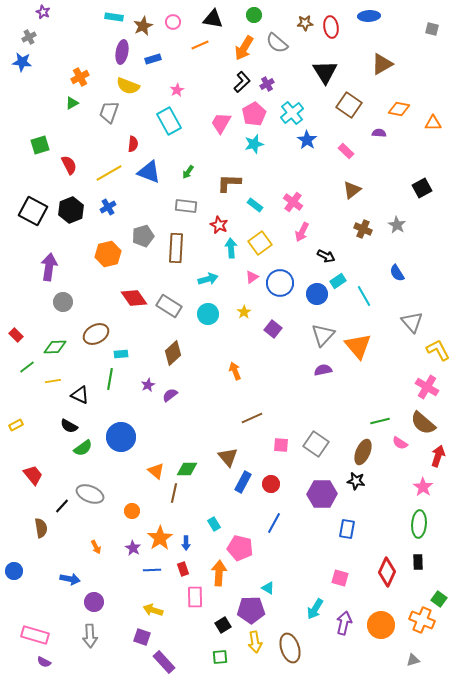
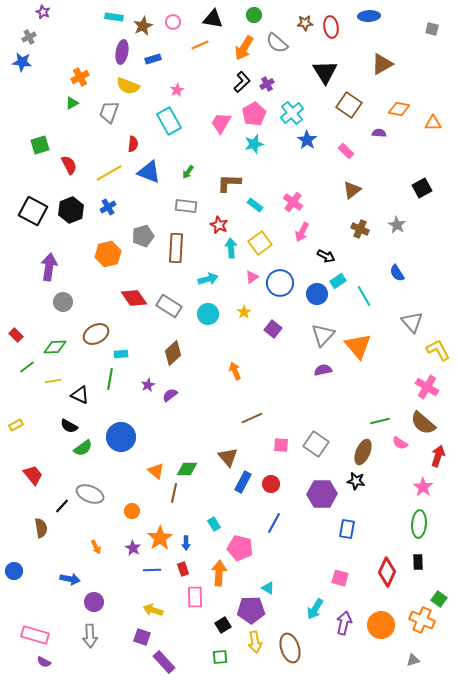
brown cross at (363, 229): moved 3 px left
